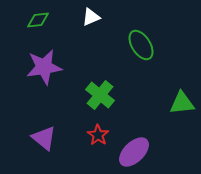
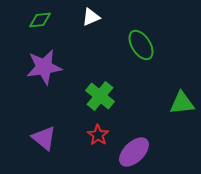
green diamond: moved 2 px right
green cross: moved 1 px down
